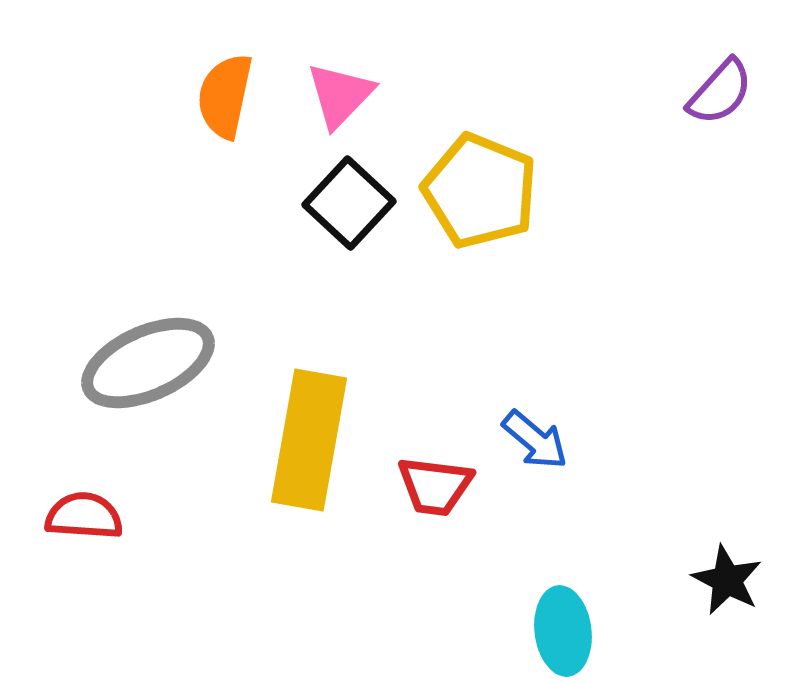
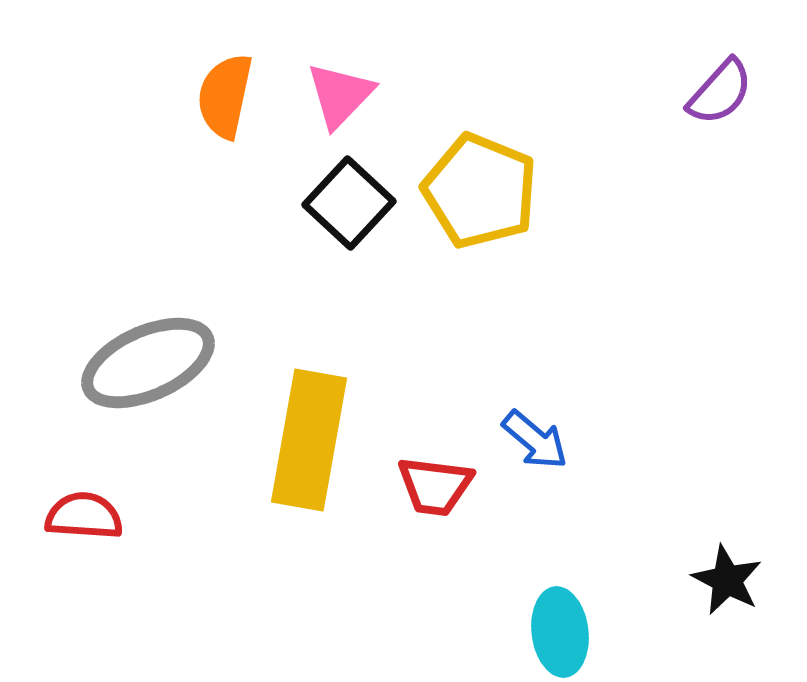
cyan ellipse: moved 3 px left, 1 px down
